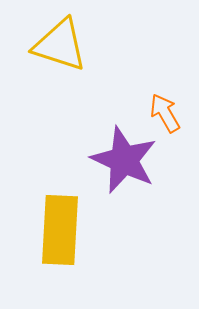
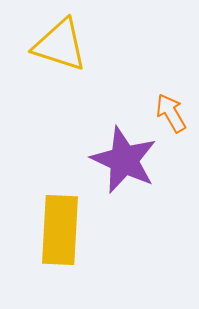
orange arrow: moved 6 px right
